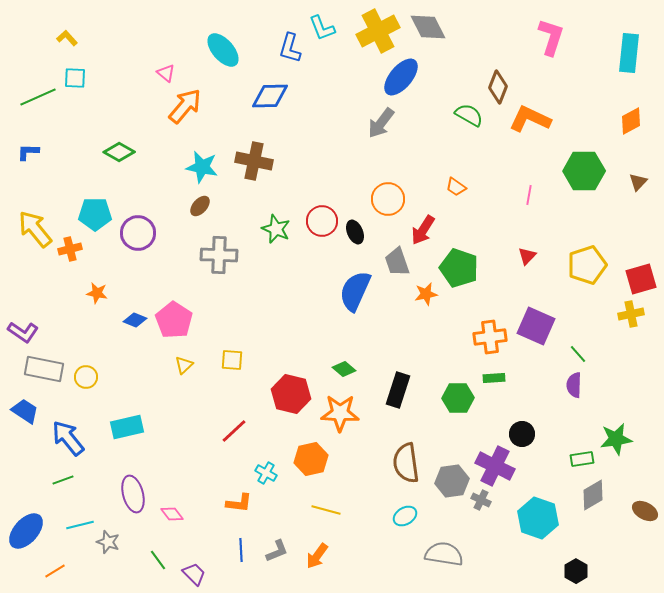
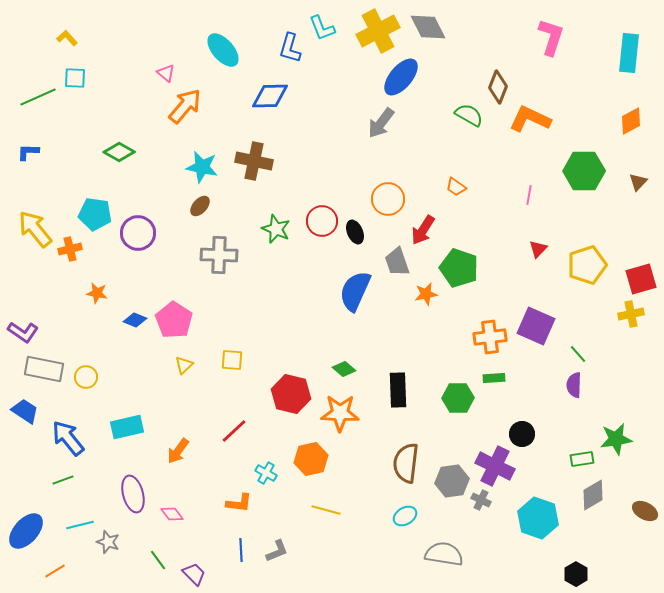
cyan pentagon at (95, 214): rotated 8 degrees clockwise
red triangle at (527, 256): moved 11 px right, 7 px up
black rectangle at (398, 390): rotated 20 degrees counterclockwise
brown semicircle at (406, 463): rotated 15 degrees clockwise
orange arrow at (317, 556): moved 139 px left, 105 px up
black hexagon at (576, 571): moved 3 px down
